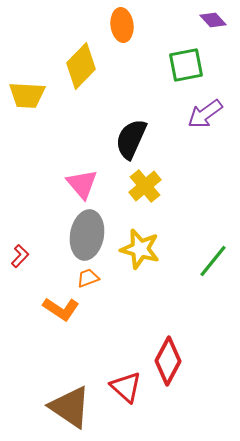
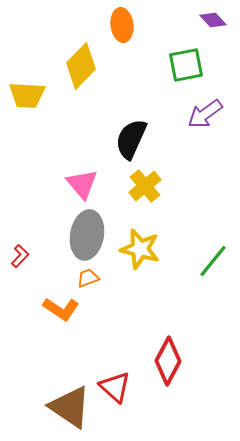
red triangle: moved 11 px left
